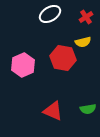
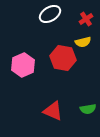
red cross: moved 2 px down
